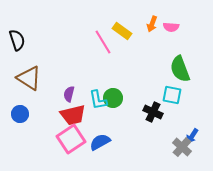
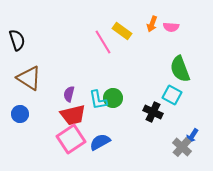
cyan square: rotated 18 degrees clockwise
